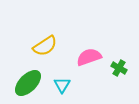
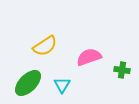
green cross: moved 3 px right, 2 px down; rotated 21 degrees counterclockwise
